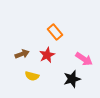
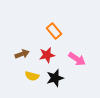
orange rectangle: moved 1 px left, 1 px up
red star: rotated 14 degrees clockwise
pink arrow: moved 7 px left
black star: moved 17 px left, 1 px up
